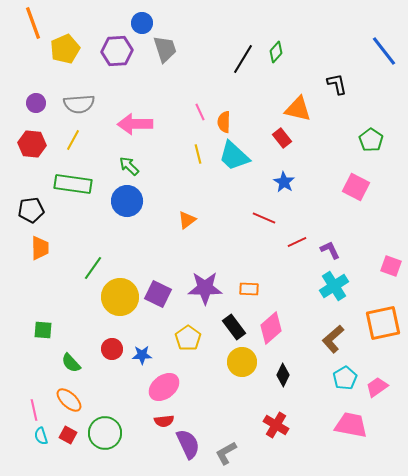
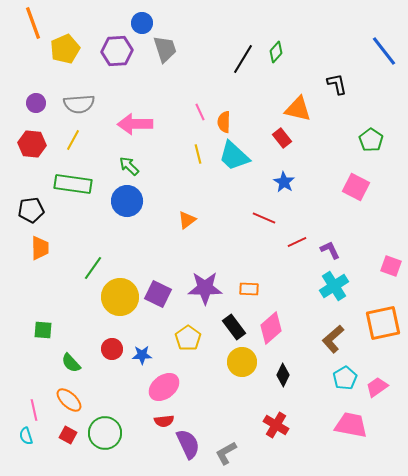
cyan semicircle at (41, 436): moved 15 px left
